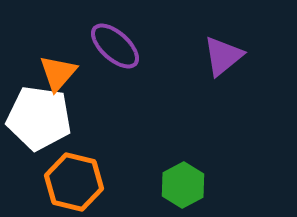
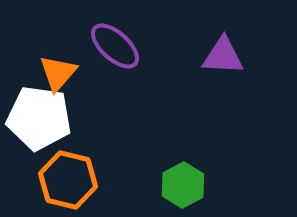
purple triangle: rotated 42 degrees clockwise
orange hexagon: moved 6 px left, 2 px up
